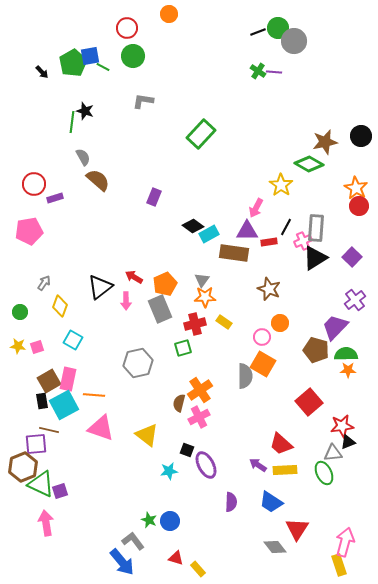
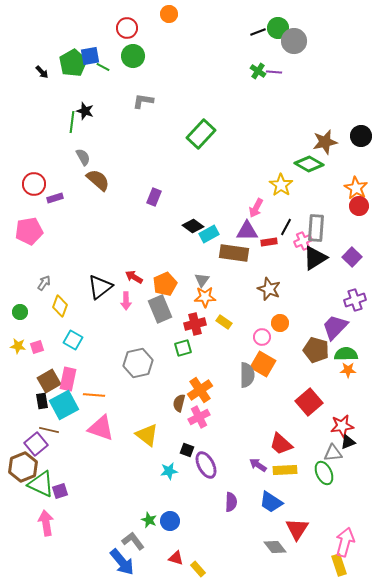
purple cross at (355, 300): rotated 20 degrees clockwise
gray semicircle at (245, 376): moved 2 px right, 1 px up
purple square at (36, 444): rotated 35 degrees counterclockwise
